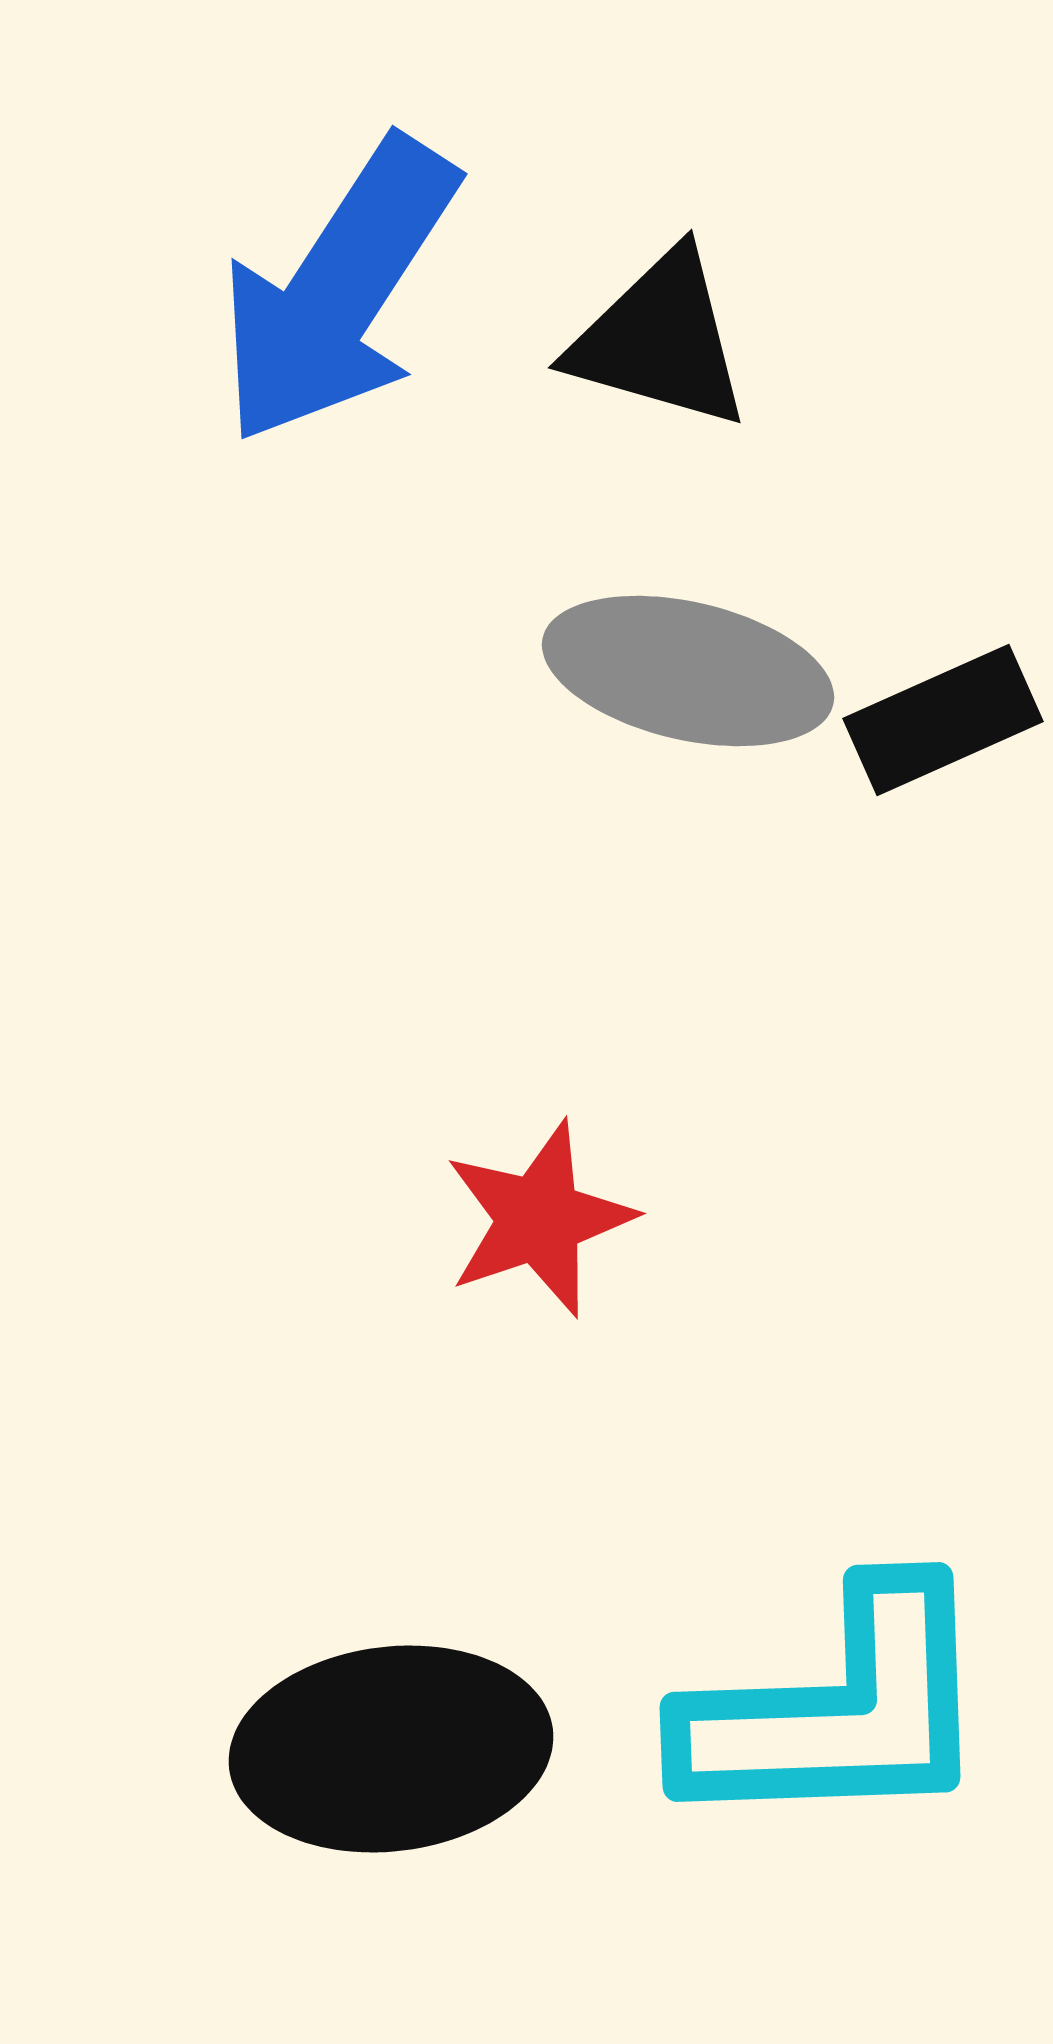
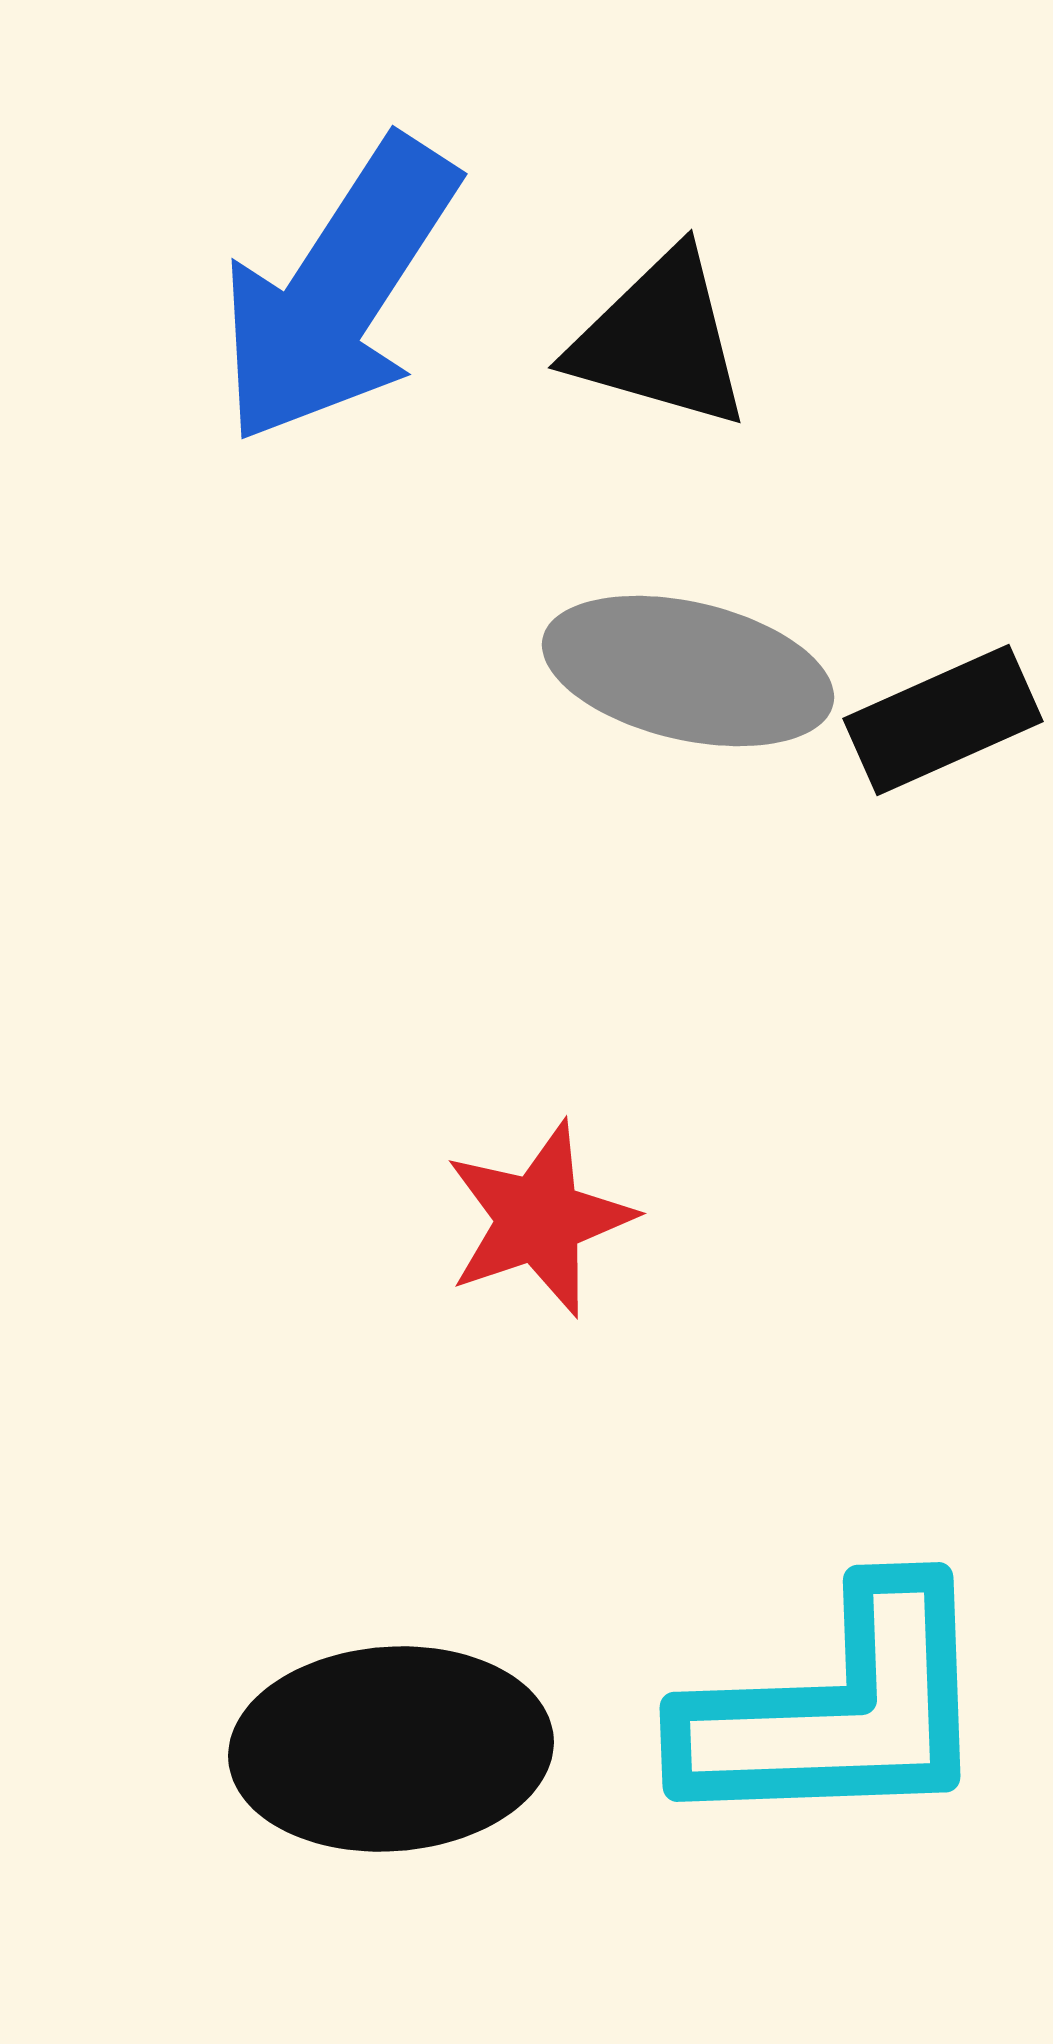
black ellipse: rotated 3 degrees clockwise
